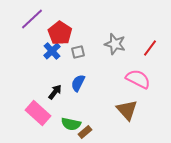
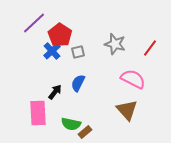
purple line: moved 2 px right, 4 px down
red pentagon: moved 2 px down
pink semicircle: moved 5 px left
pink rectangle: rotated 45 degrees clockwise
